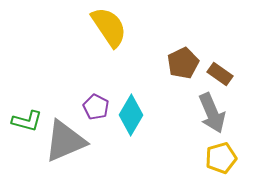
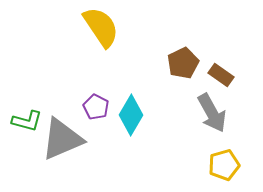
yellow semicircle: moved 8 px left
brown rectangle: moved 1 px right, 1 px down
gray arrow: rotated 6 degrees counterclockwise
gray triangle: moved 3 px left, 2 px up
yellow pentagon: moved 3 px right, 7 px down
